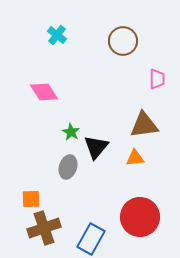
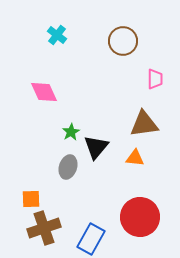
pink trapezoid: moved 2 px left
pink diamond: rotated 8 degrees clockwise
brown triangle: moved 1 px up
green star: rotated 12 degrees clockwise
orange triangle: rotated 12 degrees clockwise
